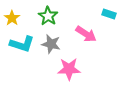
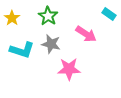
cyan rectangle: rotated 16 degrees clockwise
cyan L-shape: moved 6 px down
